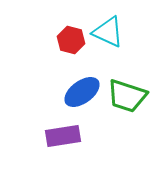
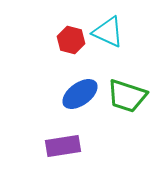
blue ellipse: moved 2 px left, 2 px down
purple rectangle: moved 10 px down
